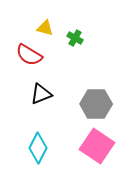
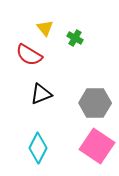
yellow triangle: rotated 36 degrees clockwise
gray hexagon: moved 1 px left, 1 px up
